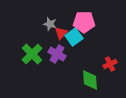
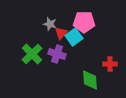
purple cross: rotated 12 degrees counterclockwise
red cross: rotated 24 degrees clockwise
